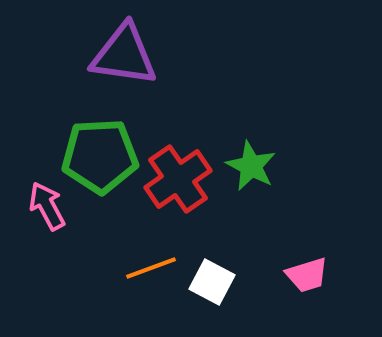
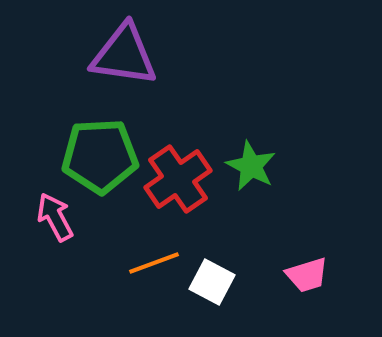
pink arrow: moved 8 px right, 11 px down
orange line: moved 3 px right, 5 px up
